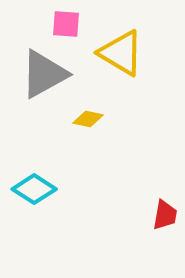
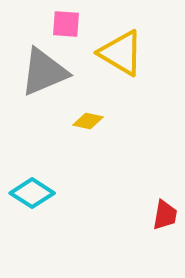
gray triangle: moved 2 px up; rotated 6 degrees clockwise
yellow diamond: moved 2 px down
cyan diamond: moved 2 px left, 4 px down
